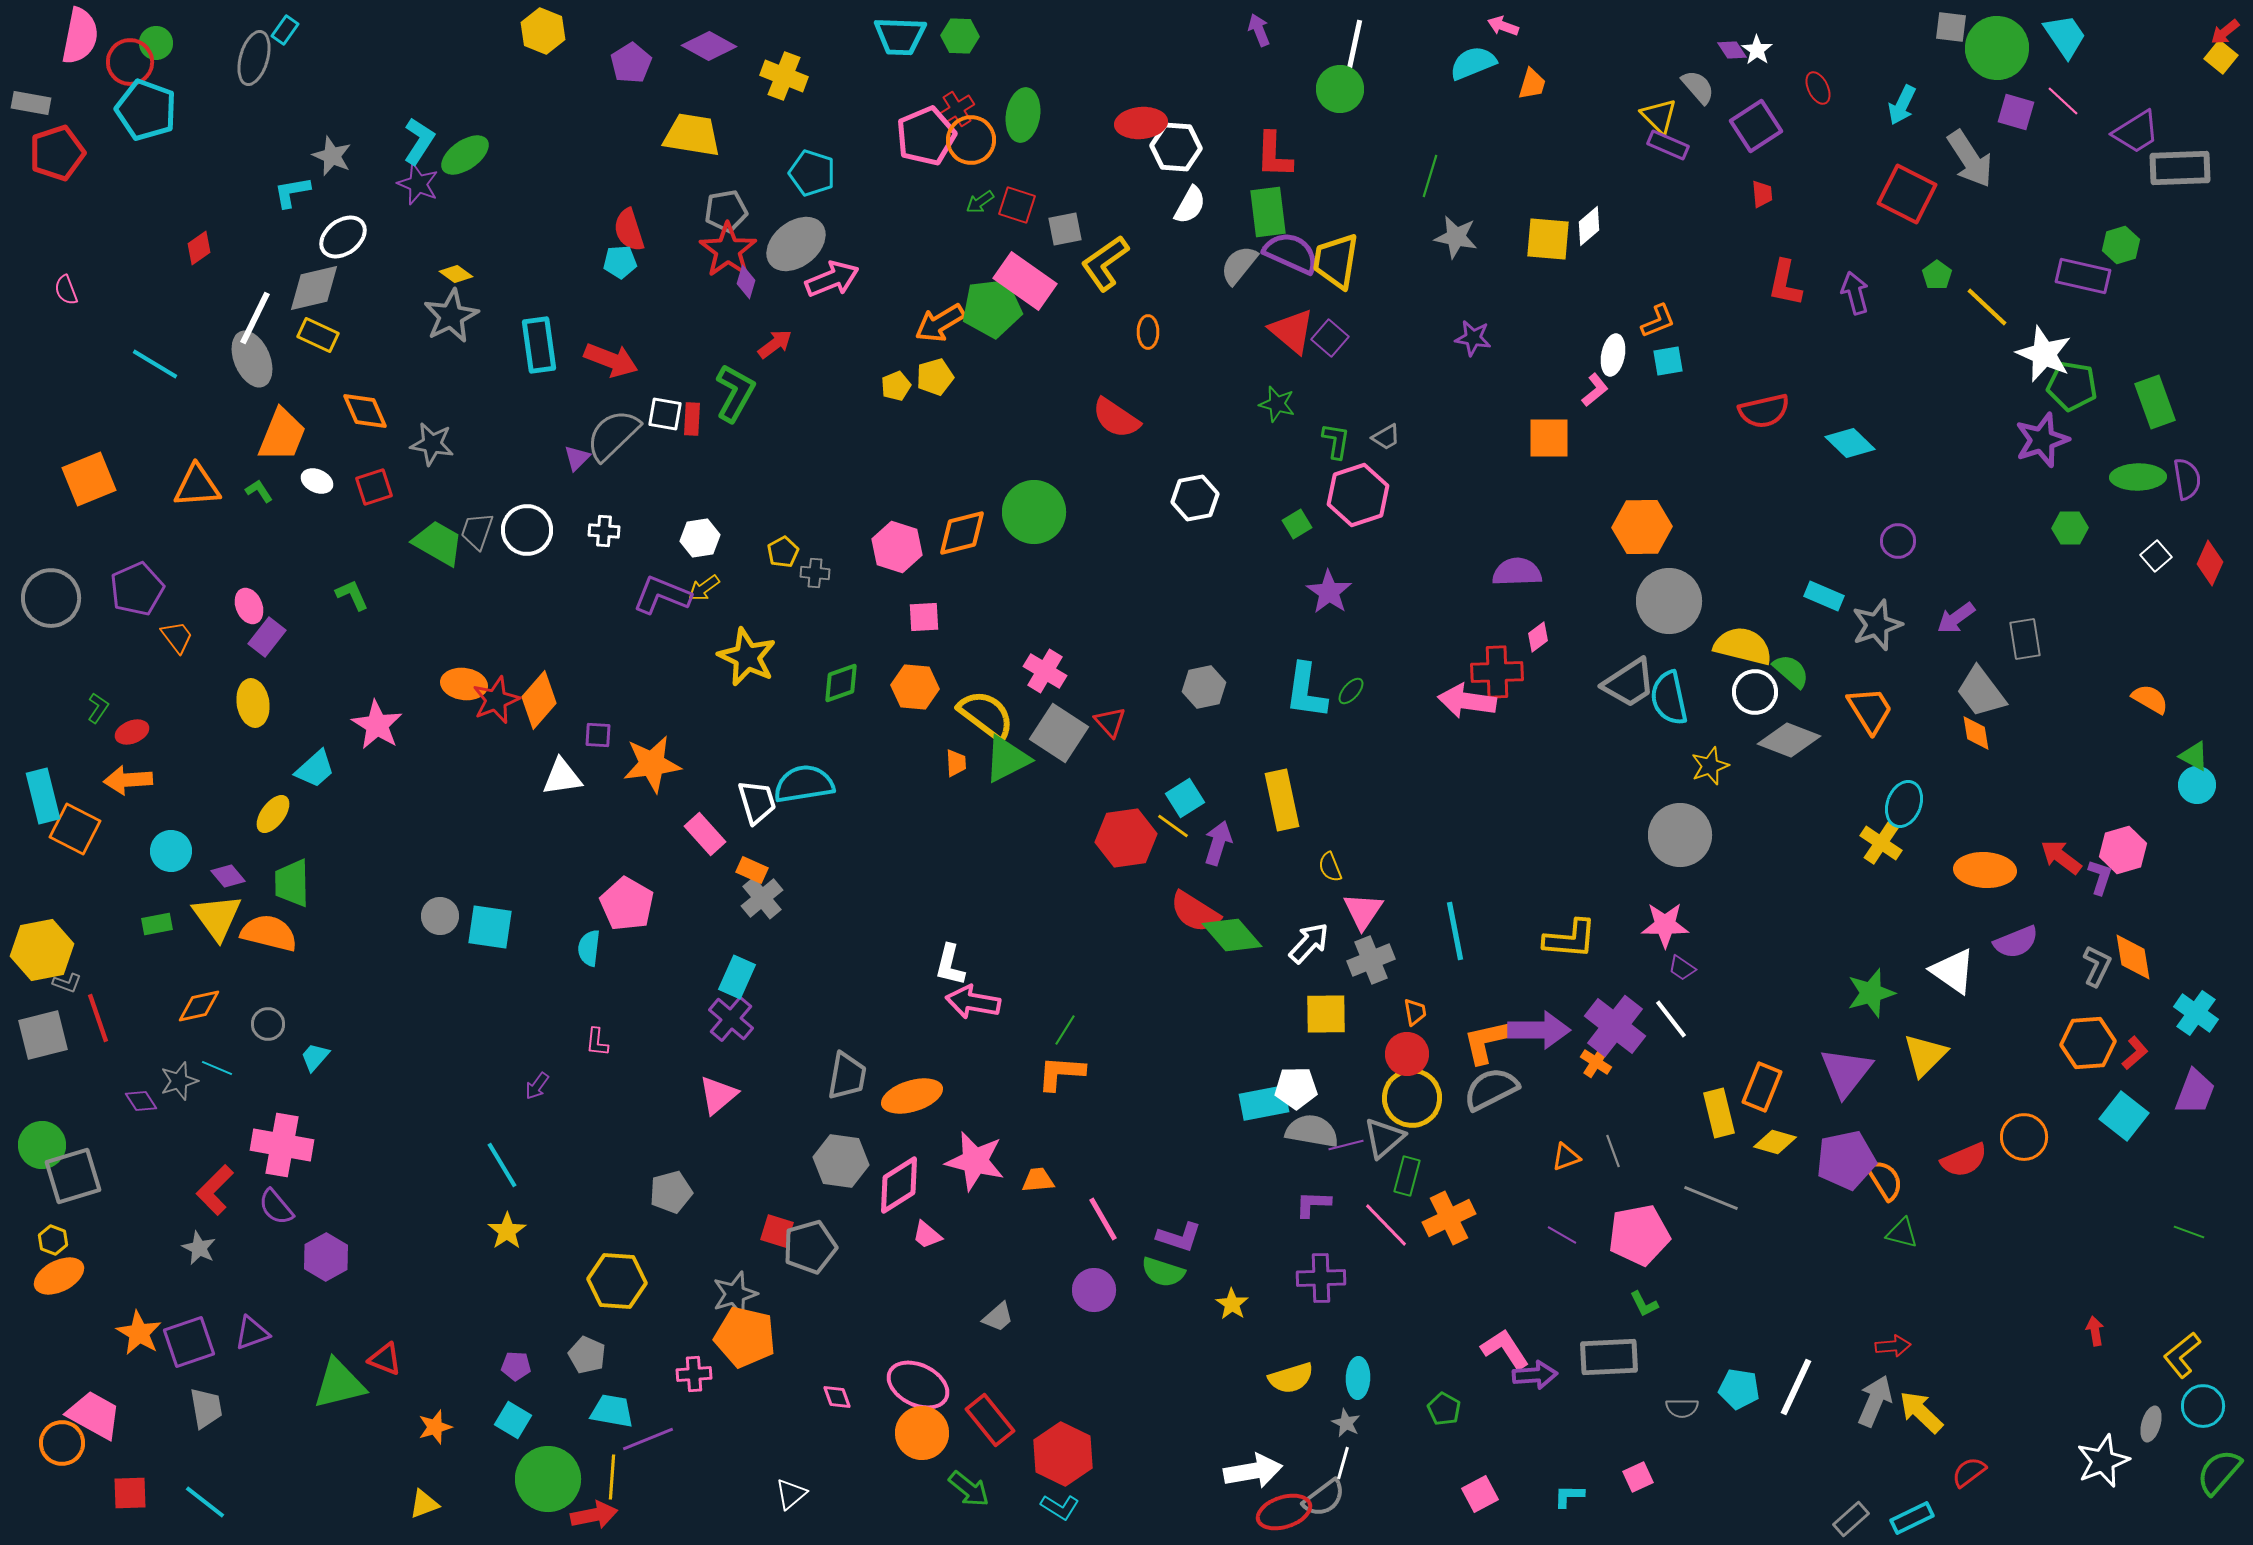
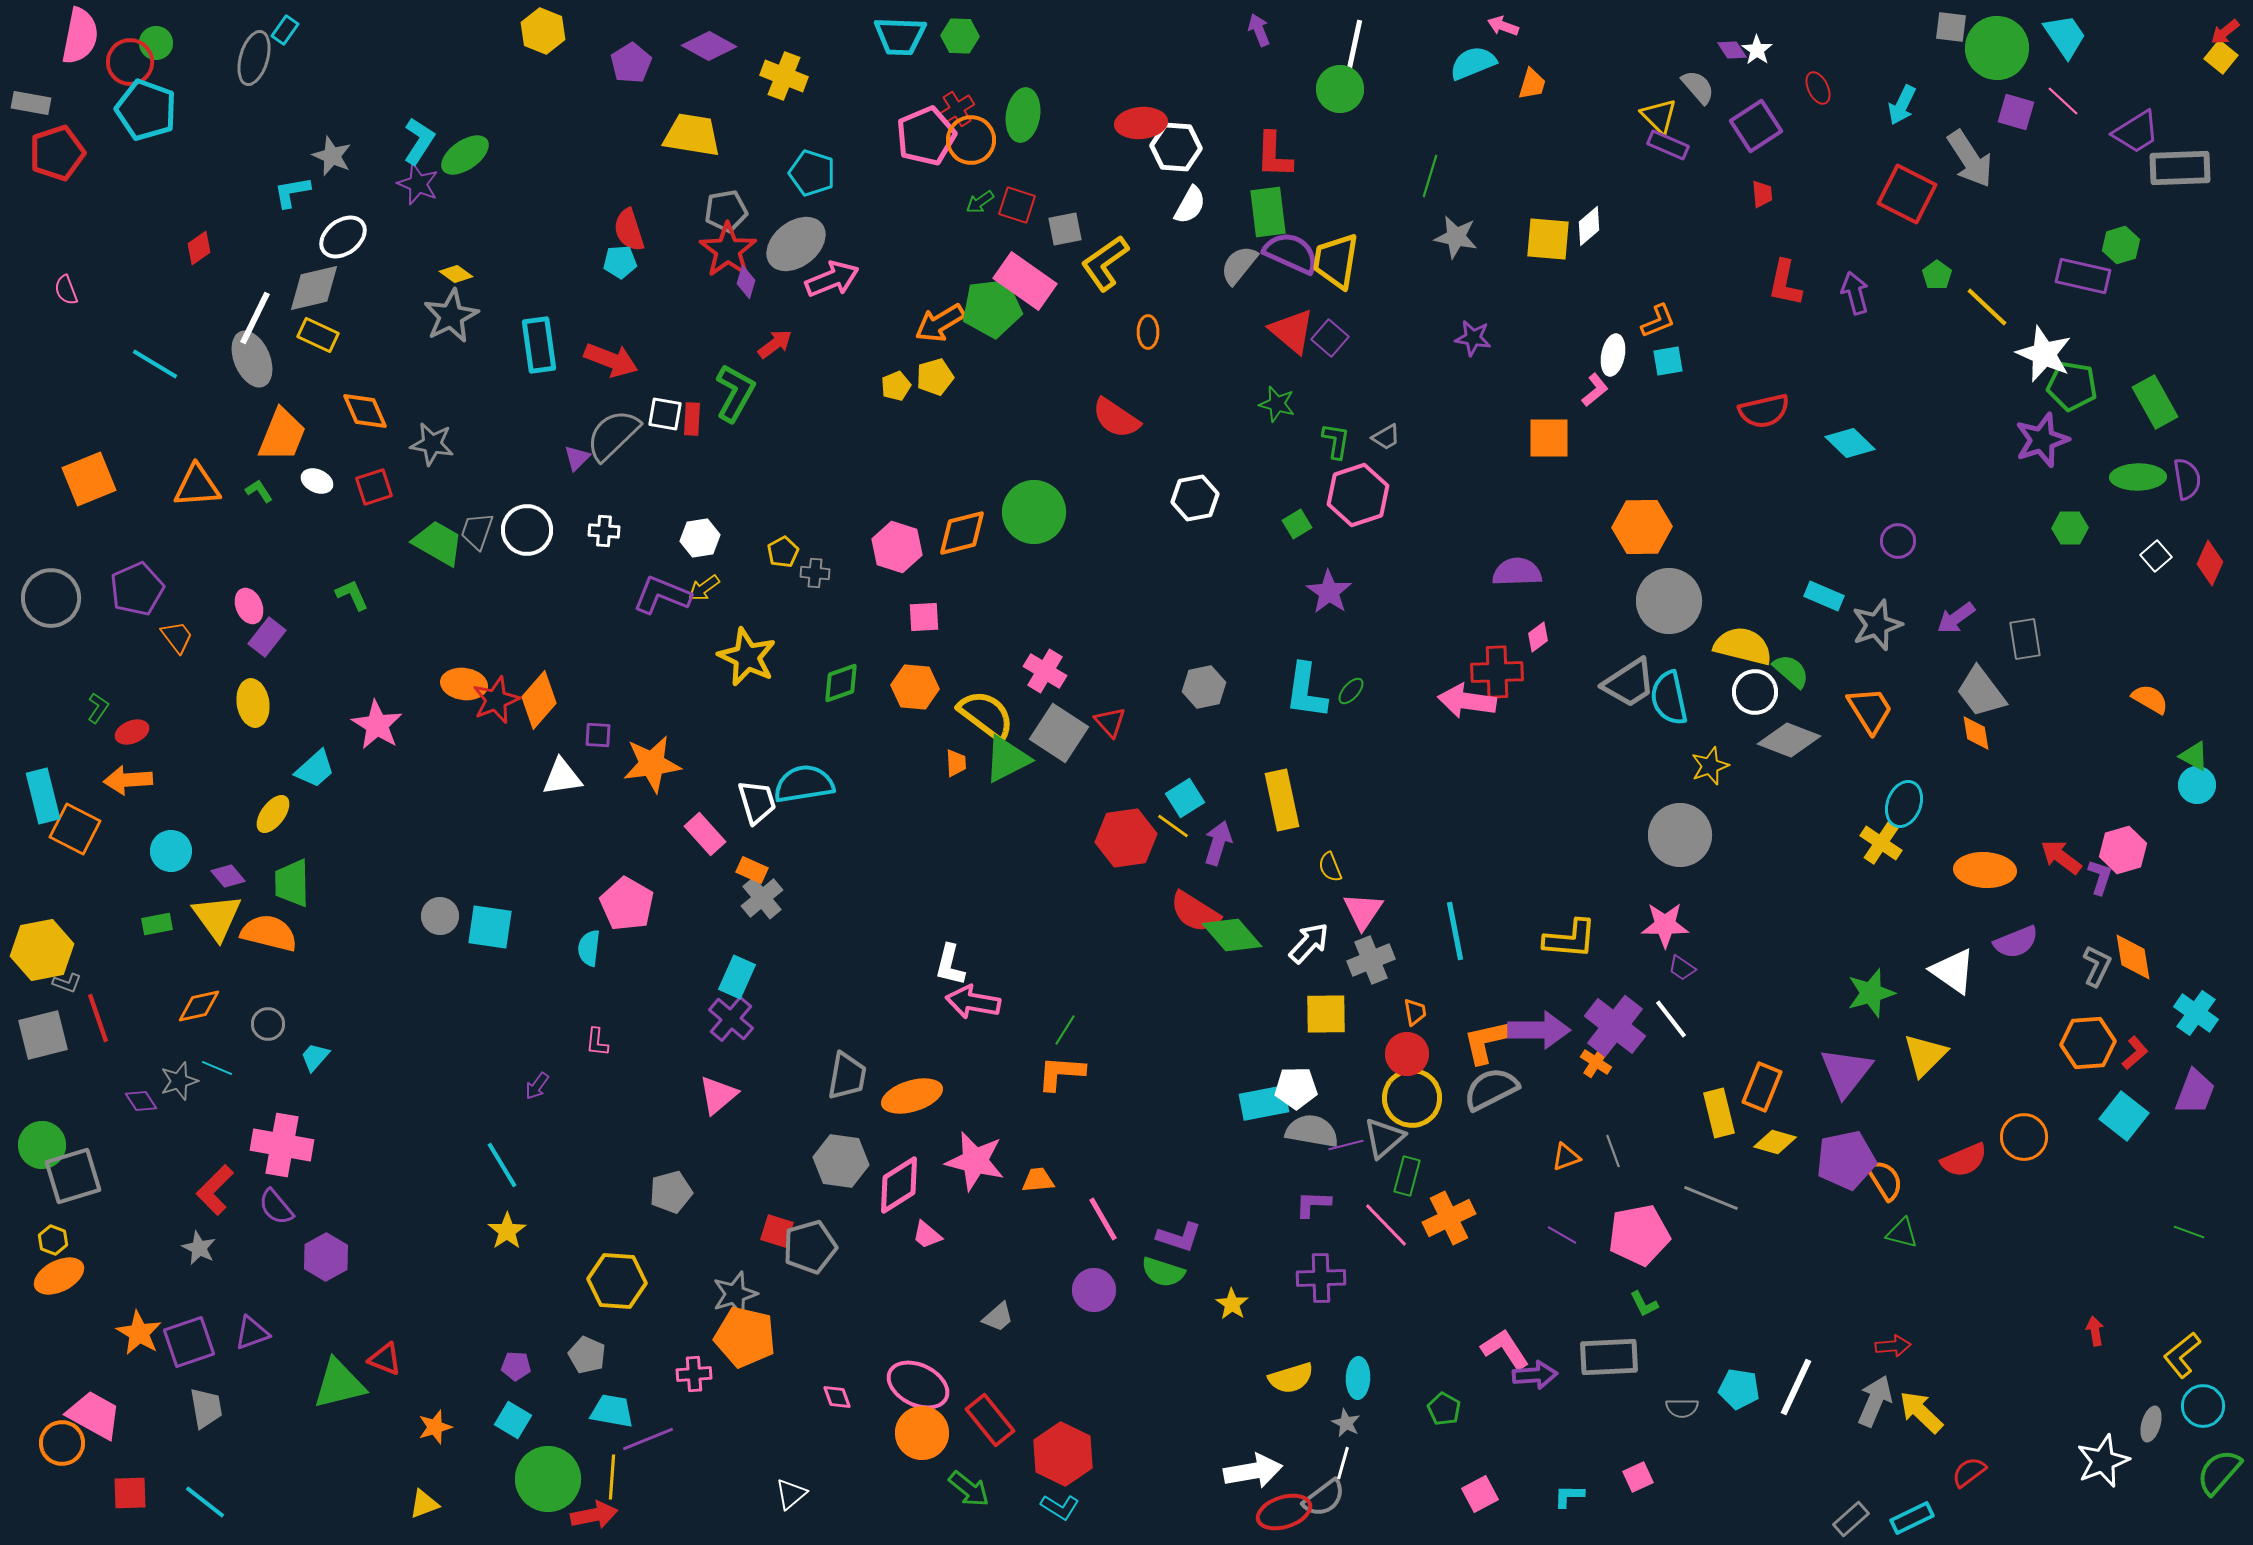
green rectangle at (2155, 402): rotated 9 degrees counterclockwise
